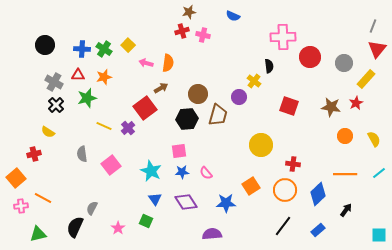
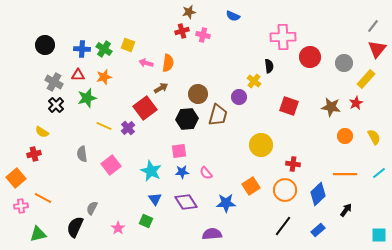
gray line at (373, 26): rotated 16 degrees clockwise
yellow square at (128, 45): rotated 24 degrees counterclockwise
yellow semicircle at (48, 132): moved 6 px left
yellow semicircle at (374, 139): moved 2 px up
